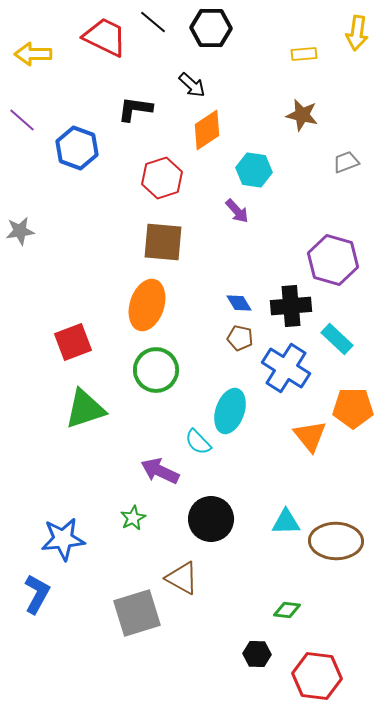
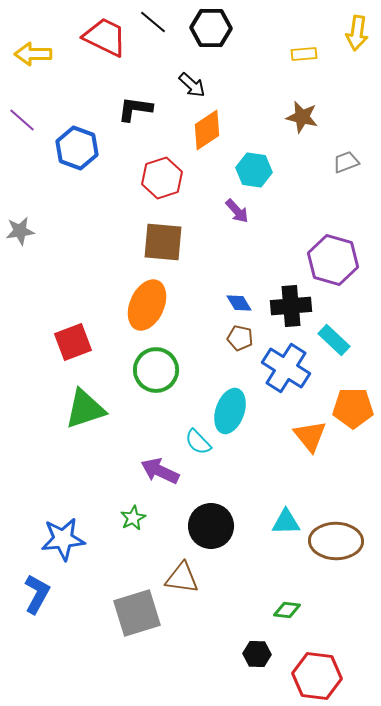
brown star at (302, 115): moved 2 px down
orange ellipse at (147, 305): rotated 6 degrees clockwise
cyan rectangle at (337, 339): moved 3 px left, 1 px down
black circle at (211, 519): moved 7 px down
brown triangle at (182, 578): rotated 21 degrees counterclockwise
